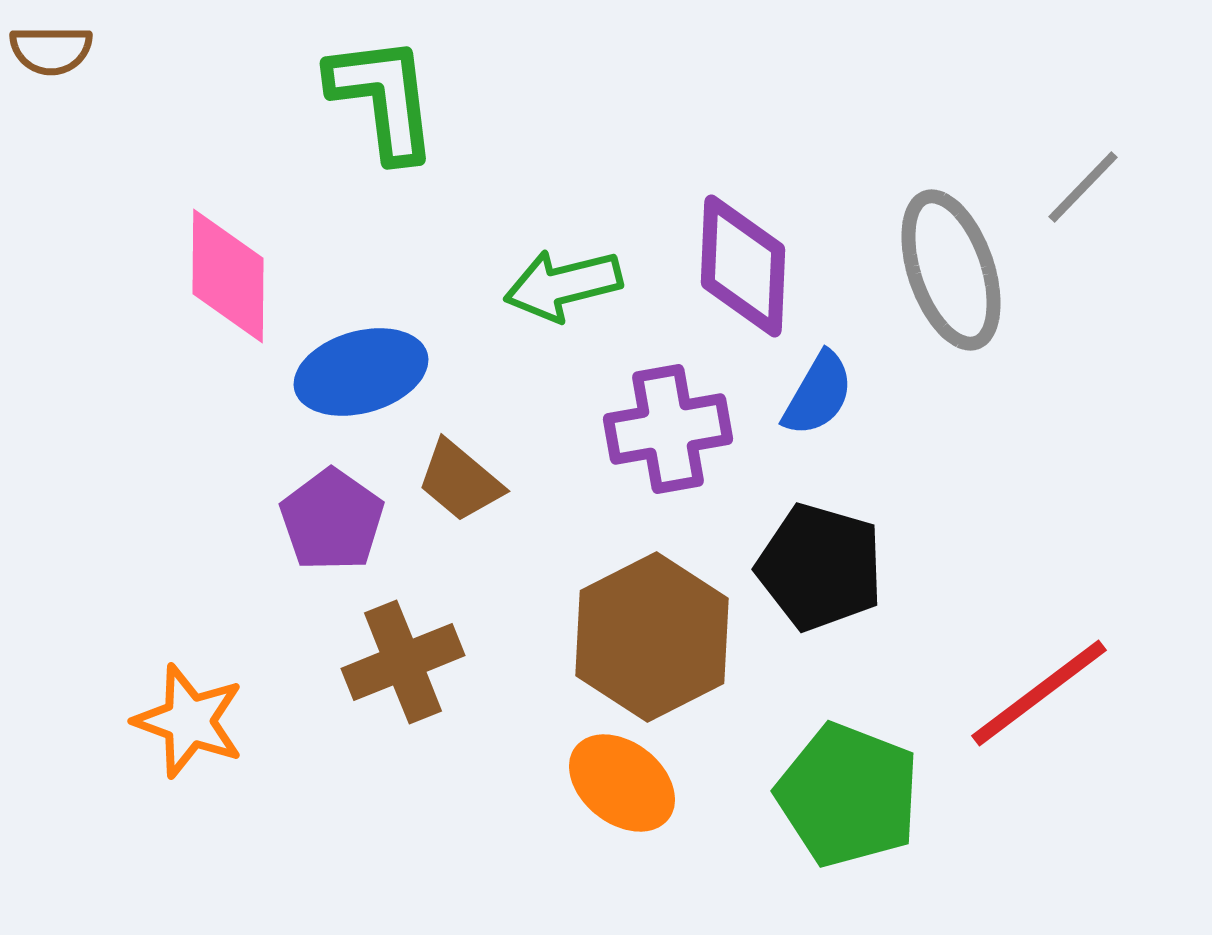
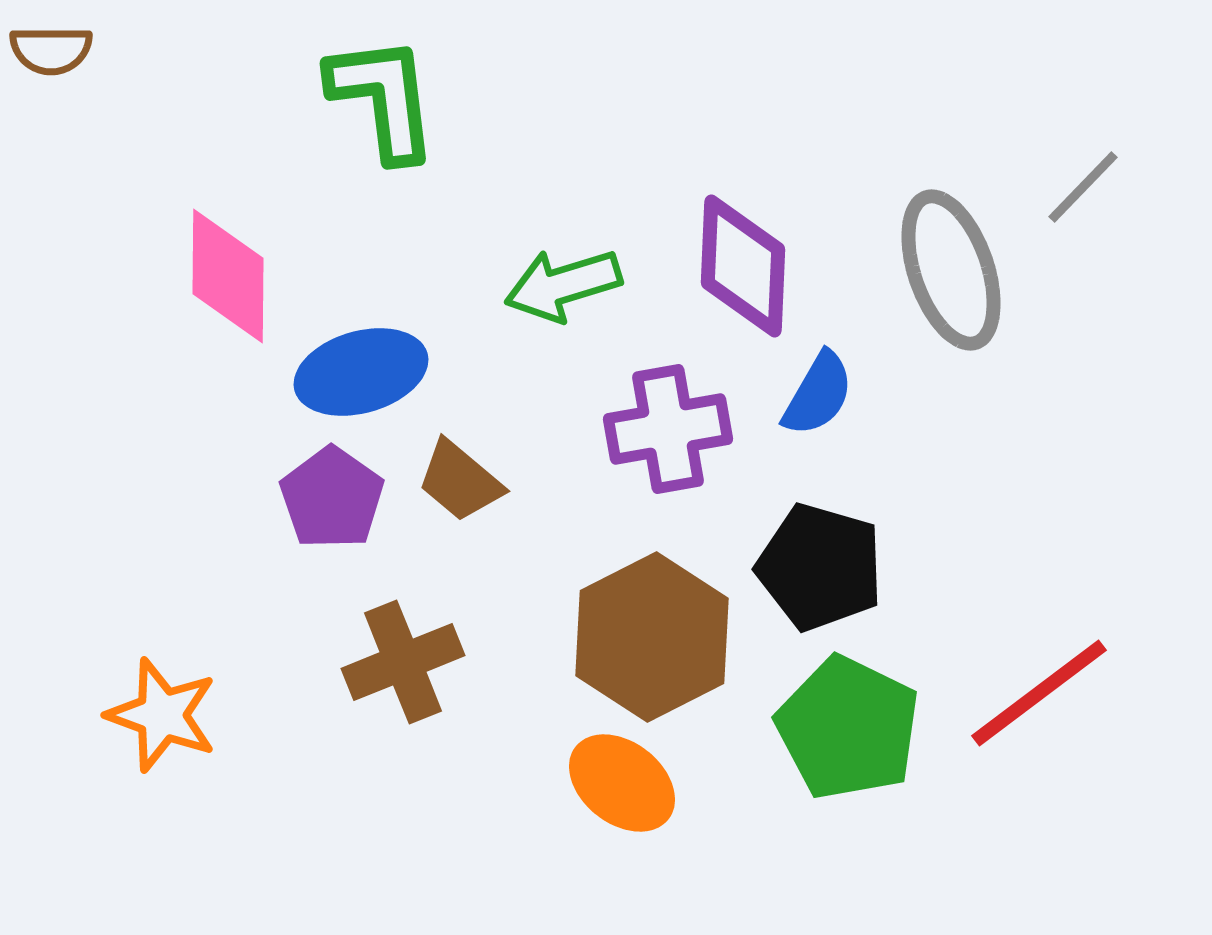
green arrow: rotated 3 degrees counterclockwise
purple pentagon: moved 22 px up
orange star: moved 27 px left, 6 px up
green pentagon: moved 67 px up; rotated 5 degrees clockwise
